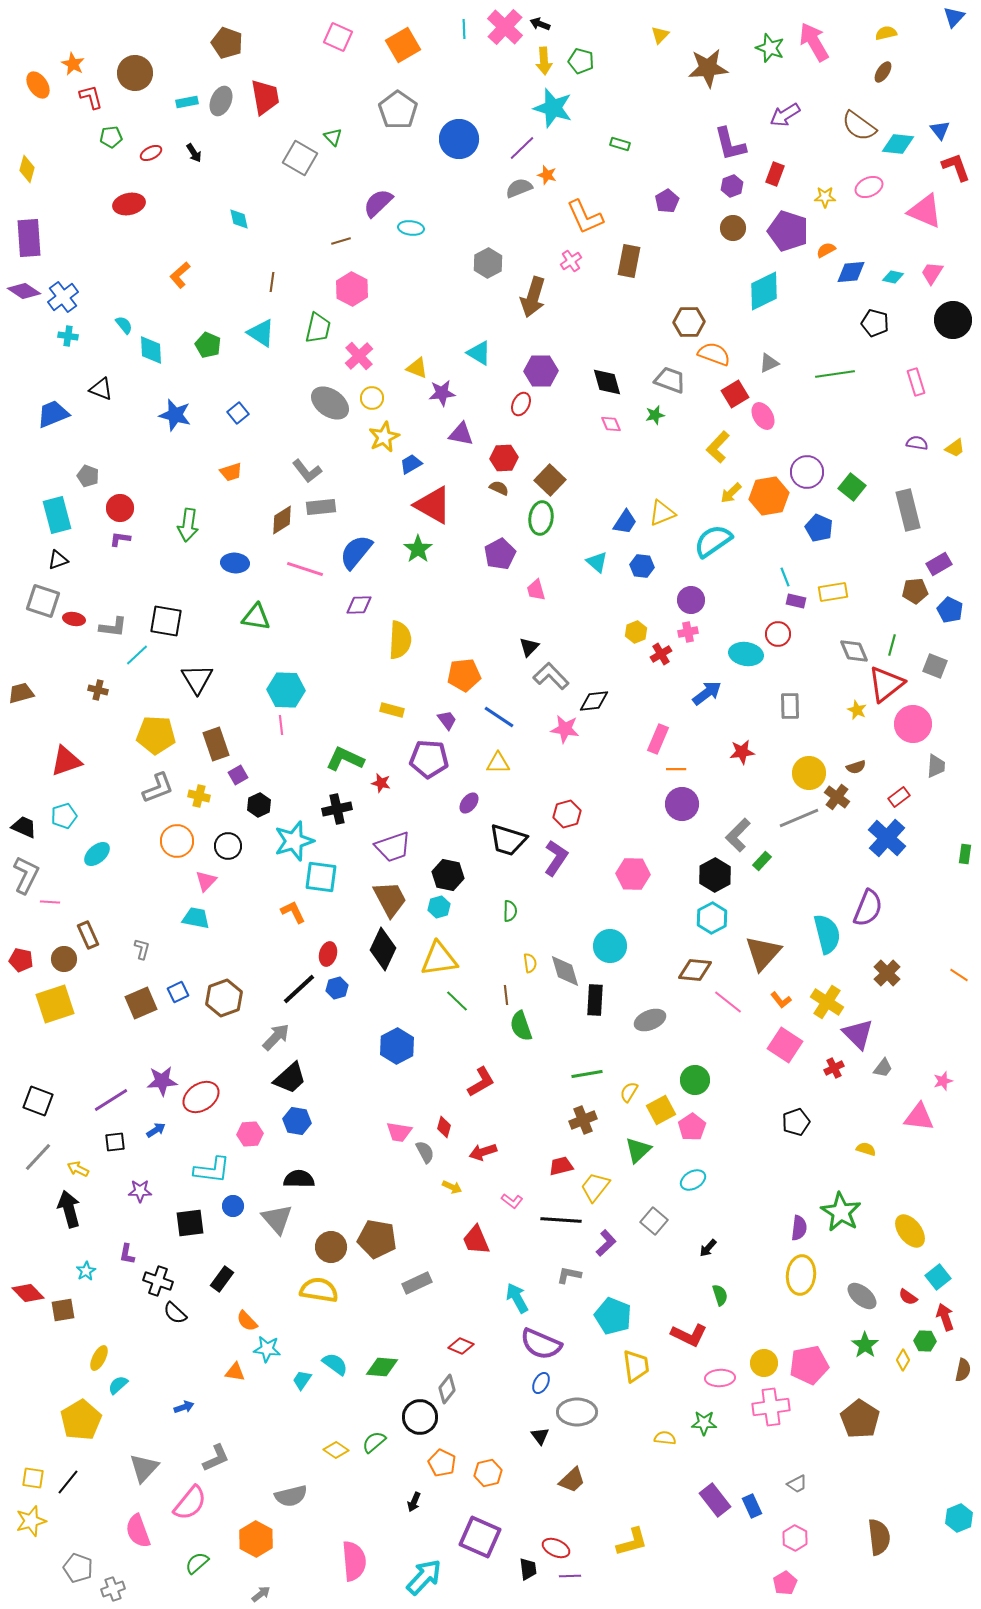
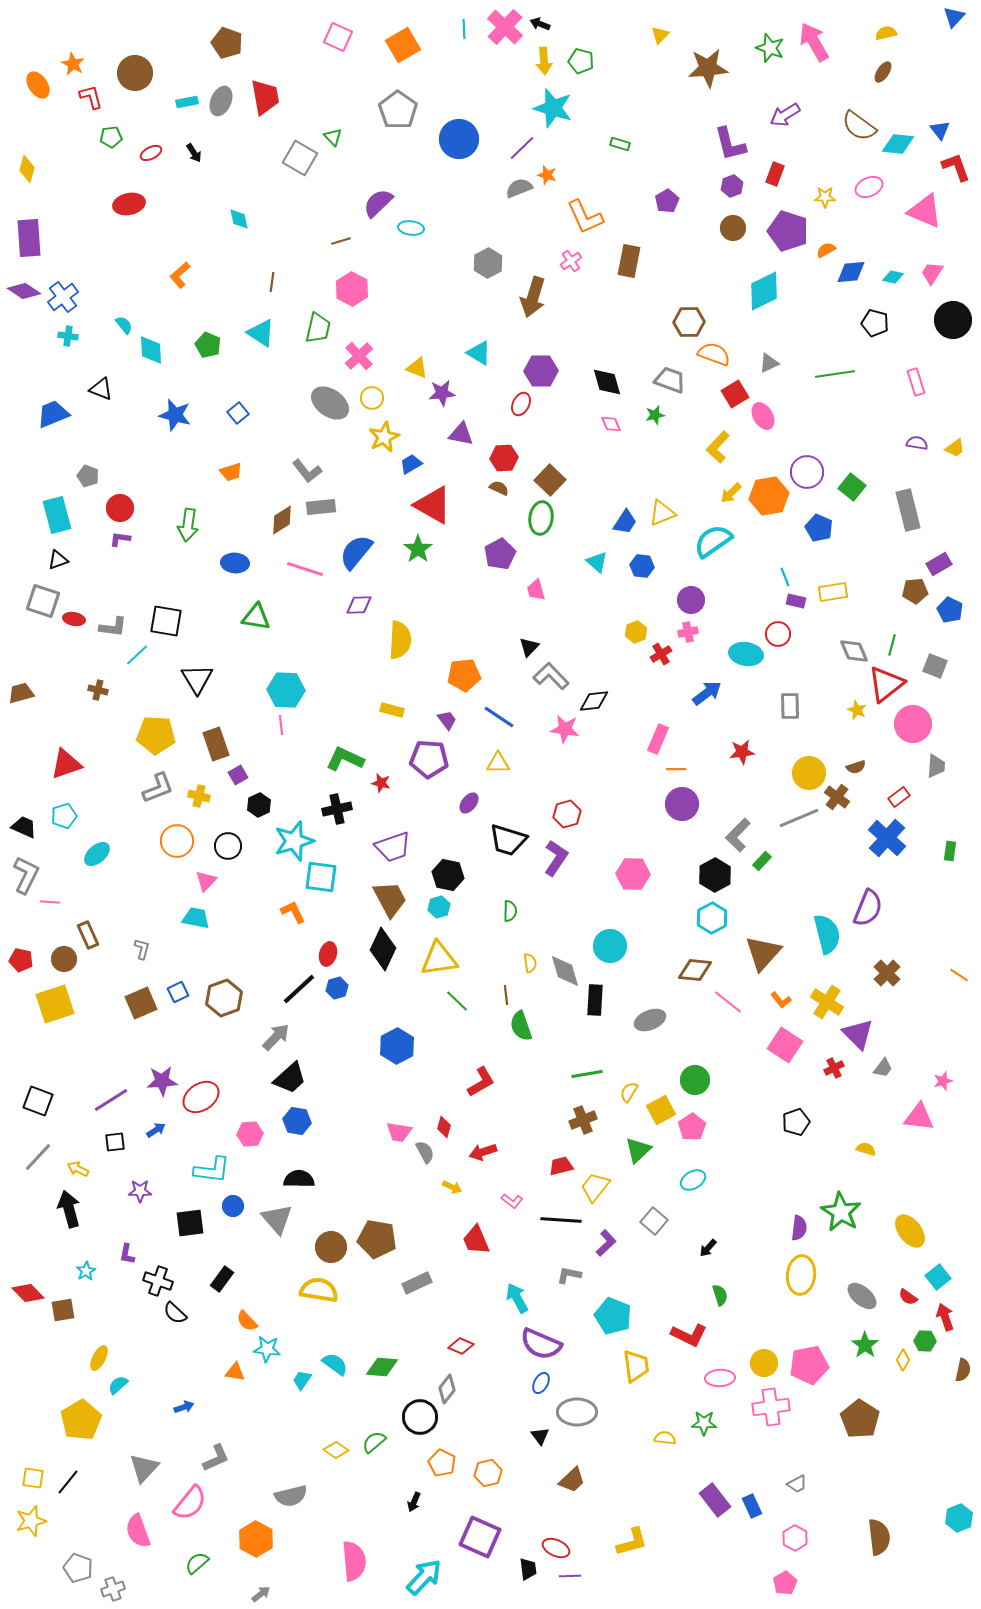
red triangle at (66, 761): moved 3 px down
green rectangle at (965, 854): moved 15 px left, 3 px up
